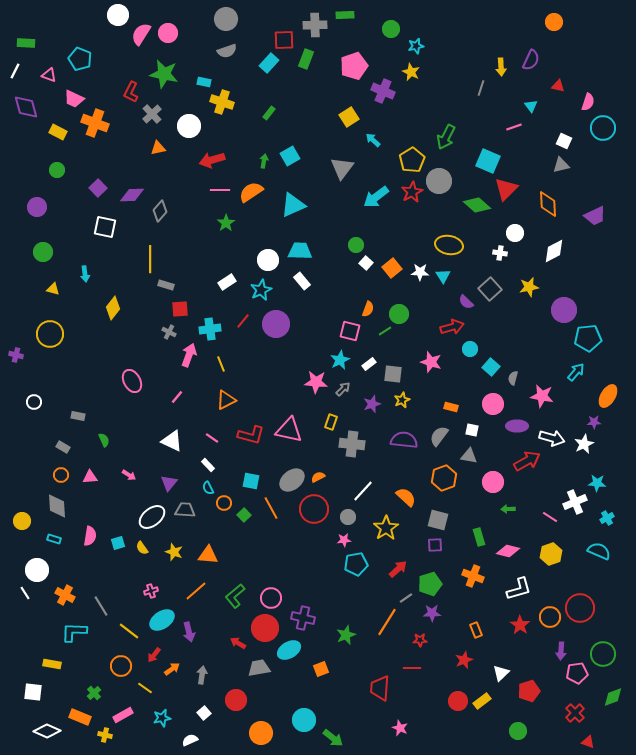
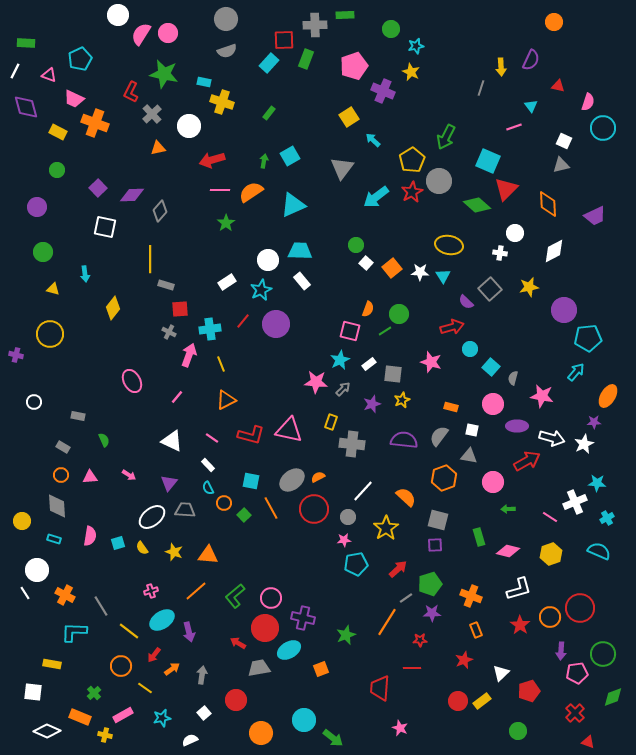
cyan pentagon at (80, 59): rotated 25 degrees clockwise
orange cross at (473, 576): moved 2 px left, 20 px down
